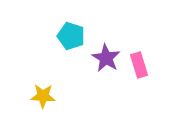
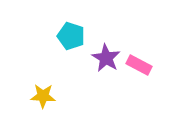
pink rectangle: rotated 45 degrees counterclockwise
